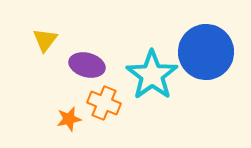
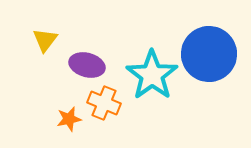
blue circle: moved 3 px right, 2 px down
